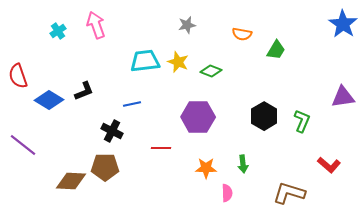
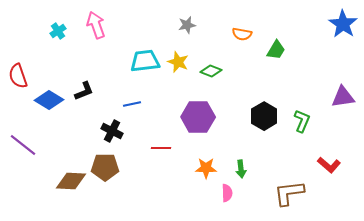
green arrow: moved 2 px left, 5 px down
brown L-shape: rotated 24 degrees counterclockwise
